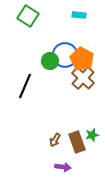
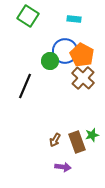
cyan rectangle: moved 5 px left, 4 px down
blue circle: moved 4 px up
orange pentagon: moved 4 px up
